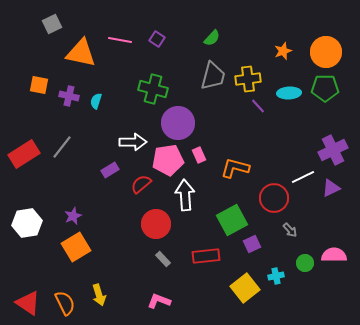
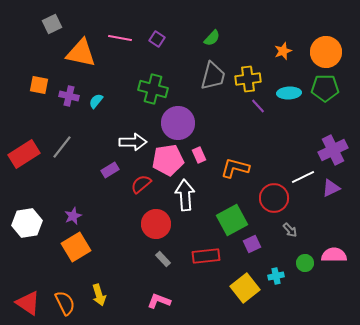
pink line at (120, 40): moved 2 px up
cyan semicircle at (96, 101): rotated 21 degrees clockwise
